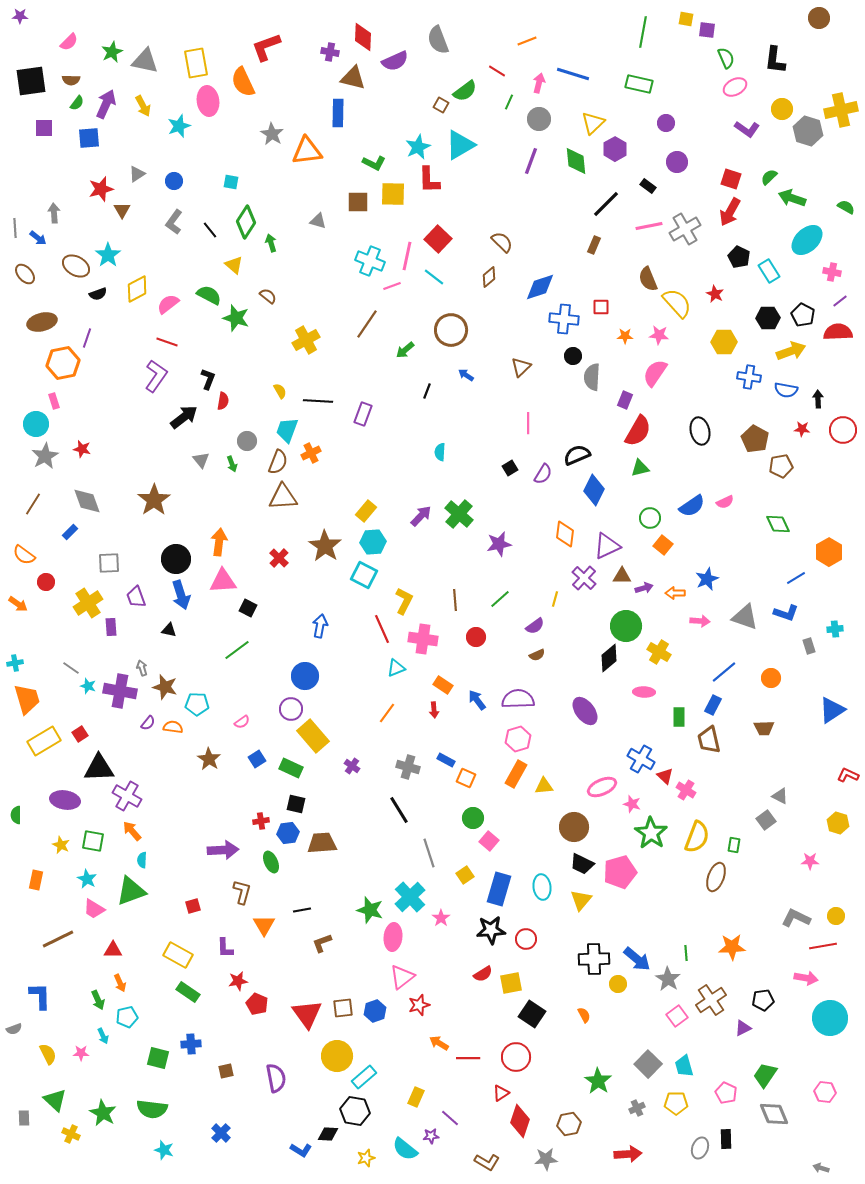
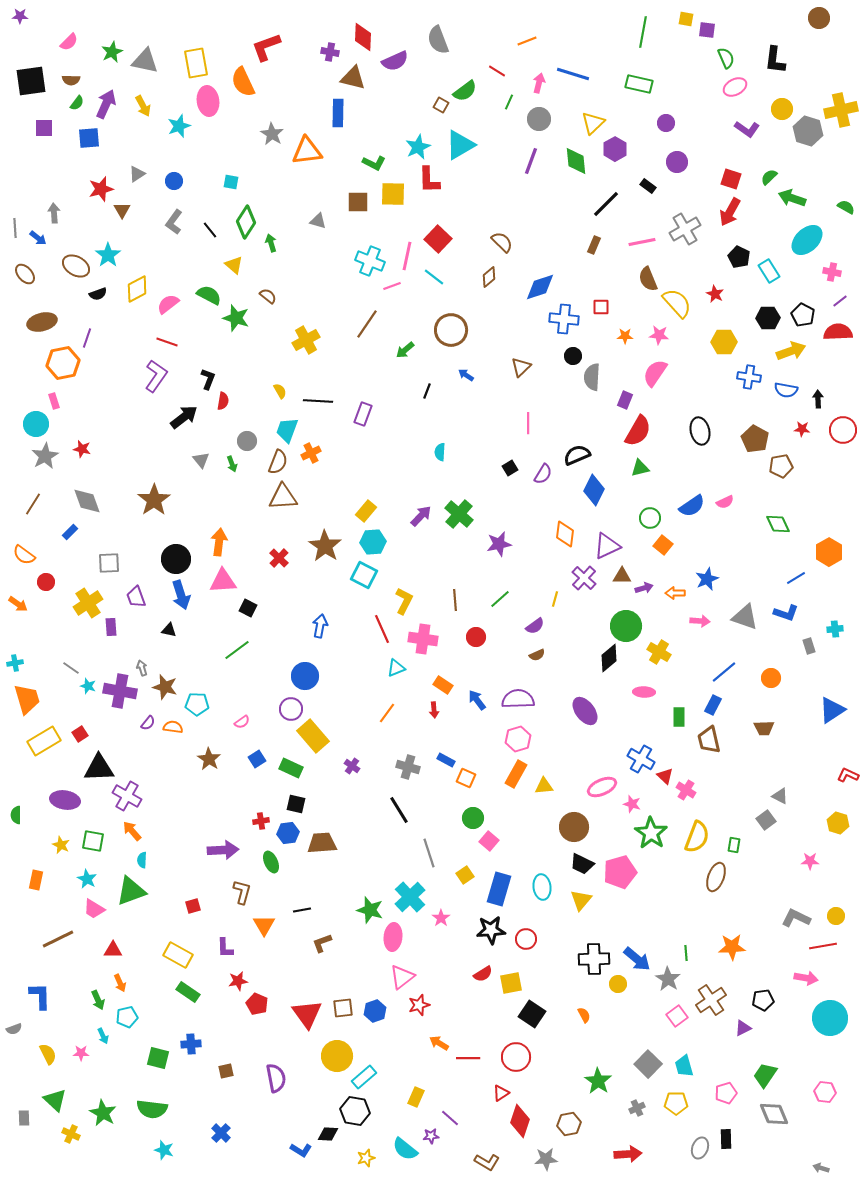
pink line at (649, 226): moved 7 px left, 16 px down
pink pentagon at (726, 1093): rotated 30 degrees clockwise
